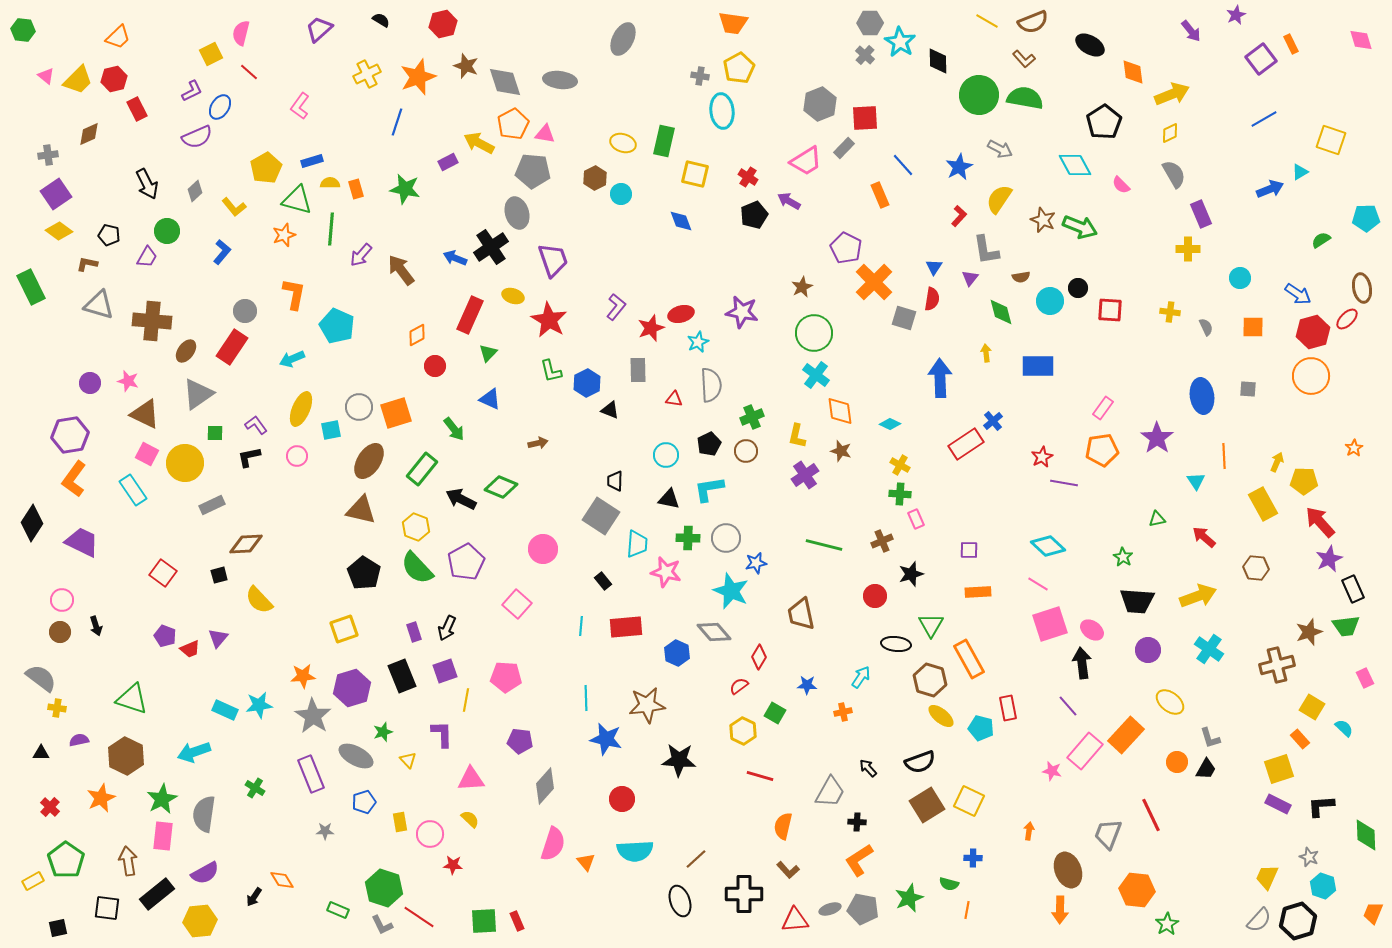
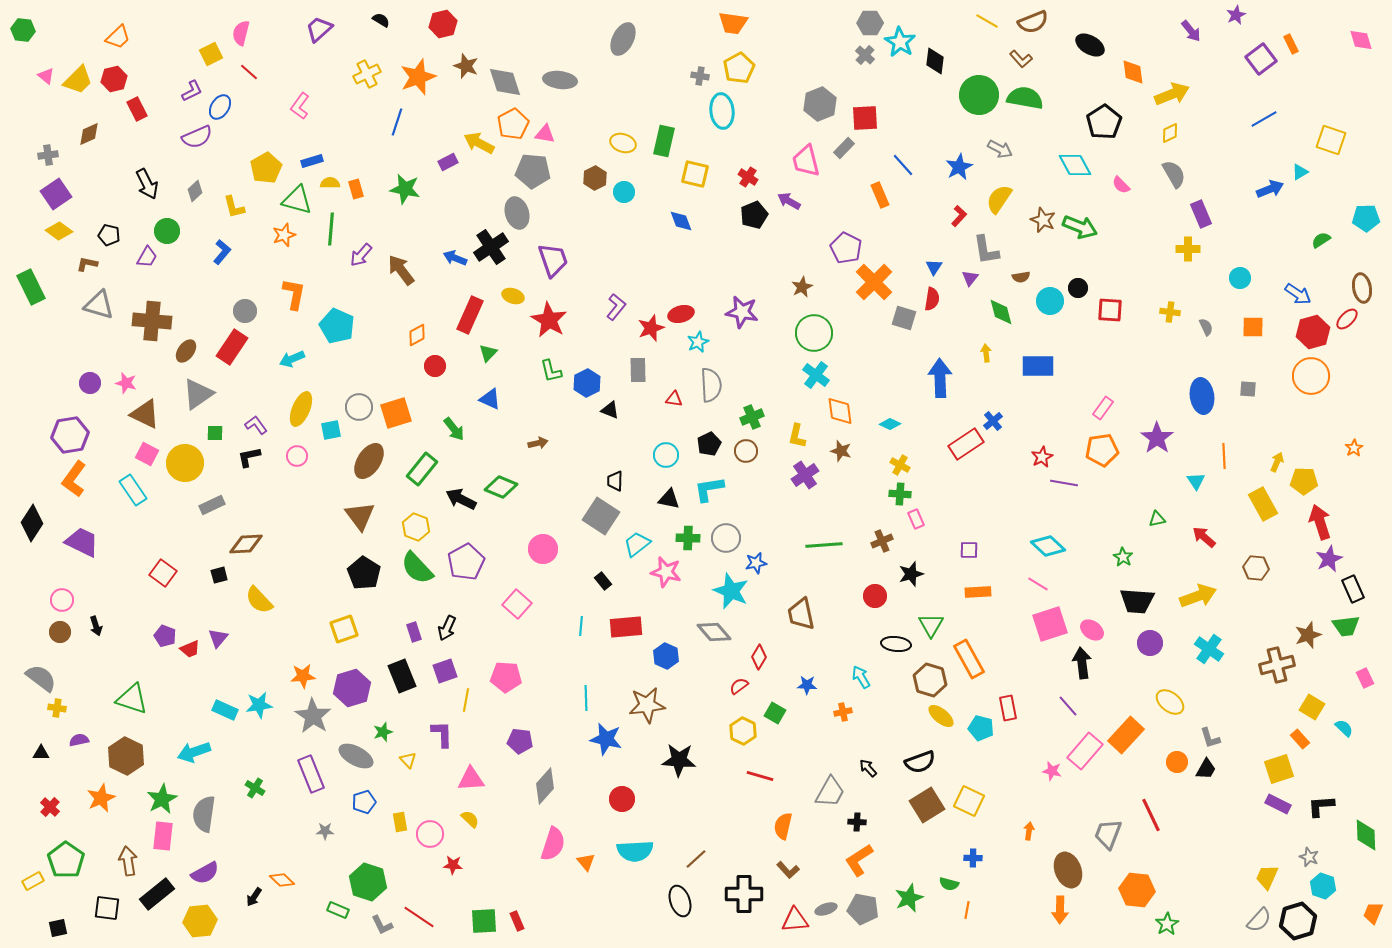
brown L-shape at (1024, 59): moved 3 px left
black diamond at (938, 61): moved 3 px left; rotated 8 degrees clockwise
pink trapezoid at (806, 161): rotated 108 degrees clockwise
cyan circle at (621, 194): moved 3 px right, 2 px up
yellow L-shape at (234, 207): rotated 25 degrees clockwise
pink star at (128, 381): moved 2 px left, 2 px down
brown triangle at (361, 510): moved 1 px left, 6 px down; rotated 40 degrees clockwise
red arrow at (1320, 522): rotated 24 degrees clockwise
cyan trapezoid at (637, 544): rotated 132 degrees counterclockwise
green line at (824, 545): rotated 18 degrees counterclockwise
brown star at (1309, 632): moved 1 px left, 3 px down
purple circle at (1148, 650): moved 2 px right, 7 px up
blue hexagon at (677, 653): moved 11 px left, 3 px down
cyan arrow at (861, 677): rotated 65 degrees counterclockwise
orange diamond at (282, 880): rotated 15 degrees counterclockwise
green hexagon at (384, 888): moved 16 px left, 6 px up
gray ellipse at (830, 909): moved 4 px left
